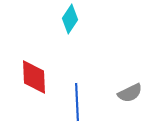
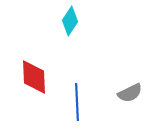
cyan diamond: moved 2 px down
